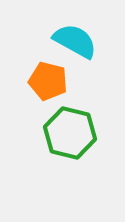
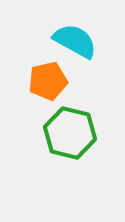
orange pentagon: rotated 27 degrees counterclockwise
